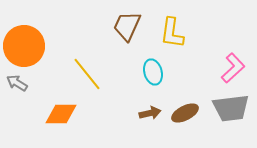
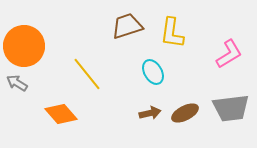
brown trapezoid: rotated 48 degrees clockwise
pink L-shape: moved 4 px left, 14 px up; rotated 12 degrees clockwise
cyan ellipse: rotated 15 degrees counterclockwise
orange diamond: rotated 48 degrees clockwise
